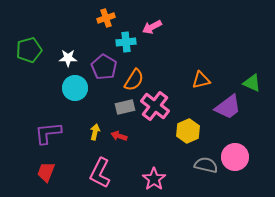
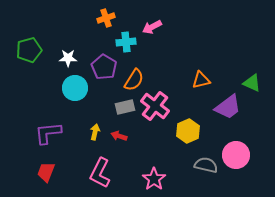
pink circle: moved 1 px right, 2 px up
